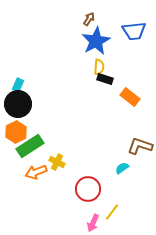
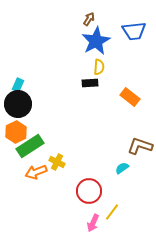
black rectangle: moved 15 px left, 4 px down; rotated 21 degrees counterclockwise
red circle: moved 1 px right, 2 px down
